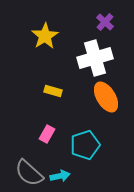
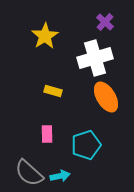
pink rectangle: rotated 30 degrees counterclockwise
cyan pentagon: moved 1 px right
